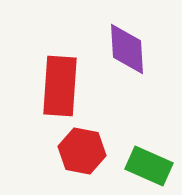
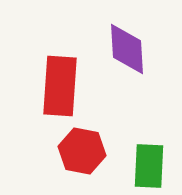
green rectangle: rotated 69 degrees clockwise
